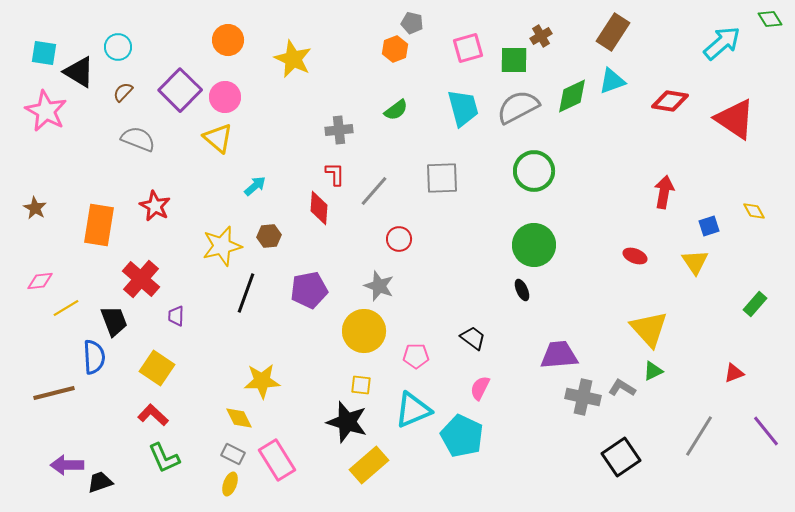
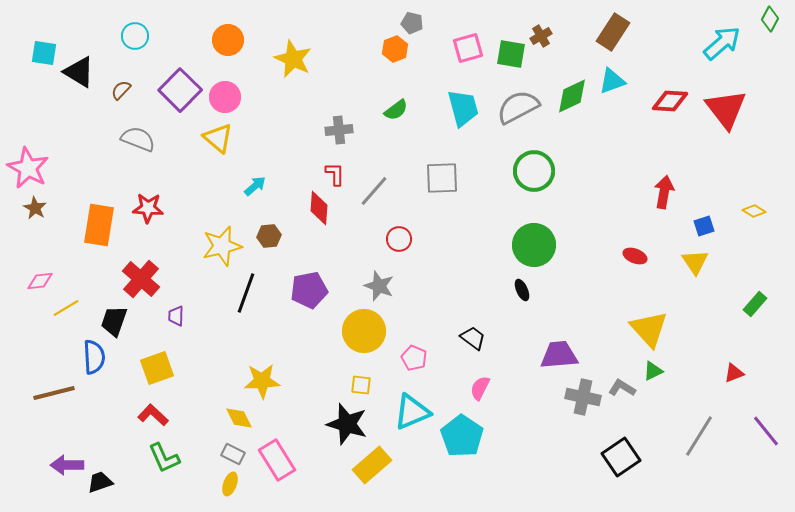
green diamond at (770, 19): rotated 60 degrees clockwise
cyan circle at (118, 47): moved 17 px right, 11 px up
green square at (514, 60): moved 3 px left, 6 px up; rotated 8 degrees clockwise
brown semicircle at (123, 92): moved 2 px left, 2 px up
red diamond at (670, 101): rotated 6 degrees counterclockwise
pink star at (46, 111): moved 18 px left, 57 px down
red triangle at (735, 119): moved 9 px left, 10 px up; rotated 18 degrees clockwise
red star at (155, 206): moved 7 px left, 2 px down; rotated 24 degrees counterclockwise
yellow diamond at (754, 211): rotated 30 degrees counterclockwise
blue square at (709, 226): moved 5 px left
black trapezoid at (114, 321): rotated 140 degrees counterclockwise
pink pentagon at (416, 356): moved 2 px left, 2 px down; rotated 25 degrees clockwise
yellow square at (157, 368): rotated 36 degrees clockwise
cyan triangle at (413, 410): moved 1 px left, 2 px down
black star at (347, 422): moved 2 px down
cyan pentagon at (462, 436): rotated 9 degrees clockwise
yellow rectangle at (369, 465): moved 3 px right
